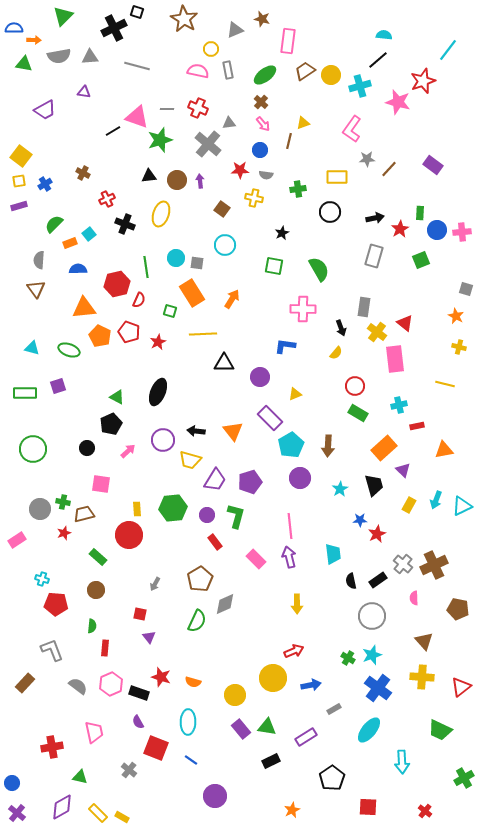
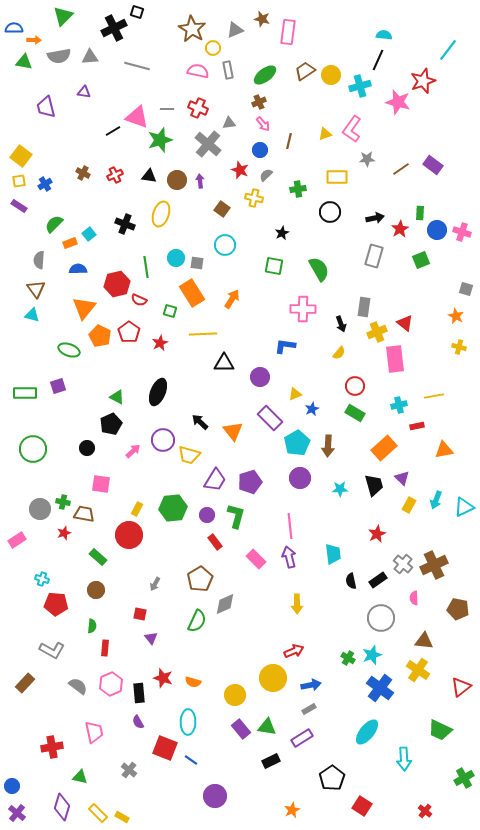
brown star at (184, 19): moved 8 px right, 10 px down
pink rectangle at (288, 41): moved 9 px up
yellow circle at (211, 49): moved 2 px right, 1 px up
black line at (378, 60): rotated 25 degrees counterclockwise
green triangle at (24, 64): moved 2 px up
brown cross at (261, 102): moved 2 px left; rotated 24 degrees clockwise
purple trapezoid at (45, 110): moved 1 px right, 3 px up; rotated 105 degrees clockwise
yellow triangle at (303, 123): moved 22 px right, 11 px down
brown line at (389, 169): moved 12 px right; rotated 12 degrees clockwise
red star at (240, 170): rotated 24 degrees clockwise
gray semicircle at (266, 175): rotated 128 degrees clockwise
black triangle at (149, 176): rotated 14 degrees clockwise
red cross at (107, 199): moved 8 px right, 24 px up
purple rectangle at (19, 206): rotated 49 degrees clockwise
pink cross at (462, 232): rotated 24 degrees clockwise
red semicircle at (139, 300): rotated 91 degrees clockwise
orange triangle at (84, 308): rotated 45 degrees counterclockwise
black arrow at (341, 328): moved 4 px up
red pentagon at (129, 332): rotated 15 degrees clockwise
yellow cross at (377, 332): rotated 30 degrees clockwise
red star at (158, 342): moved 2 px right, 1 px down
cyan triangle at (32, 348): moved 33 px up
yellow semicircle at (336, 353): moved 3 px right
yellow line at (445, 384): moved 11 px left, 12 px down; rotated 24 degrees counterclockwise
green rectangle at (358, 413): moved 3 px left
black arrow at (196, 431): moved 4 px right, 9 px up; rotated 36 degrees clockwise
cyan pentagon at (291, 445): moved 6 px right, 2 px up
pink arrow at (128, 451): moved 5 px right
yellow trapezoid at (190, 460): moved 1 px left, 5 px up
purple triangle at (403, 470): moved 1 px left, 8 px down
cyan star at (340, 489): rotated 28 degrees clockwise
cyan triangle at (462, 506): moved 2 px right, 1 px down
yellow rectangle at (137, 509): rotated 32 degrees clockwise
brown trapezoid at (84, 514): rotated 25 degrees clockwise
blue star at (360, 520): moved 48 px left, 111 px up; rotated 24 degrees counterclockwise
gray circle at (372, 616): moved 9 px right, 2 px down
purple triangle at (149, 637): moved 2 px right, 1 px down
brown triangle at (424, 641): rotated 42 degrees counterclockwise
gray L-shape at (52, 650): rotated 140 degrees clockwise
red star at (161, 677): moved 2 px right, 1 px down
yellow cross at (422, 677): moved 4 px left, 7 px up; rotated 30 degrees clockwise
blue cross at (378, 688): moved 2 px right
black rectangle at (139, 693): rotated 66 degrees clockwise
gray rectangle at (334, 709): moved 25 px left
cyan ellipse at (369, 730): moved 2 px left, 2 px down
purple rectangle at (306, 737): moved 4 px left, 1 px down
red square at (156, 748): moved 9 px right
cyan arrow at (402, 762): moved 2 px right, 3 px up
blue circle at (12, 783): moved 3 px down
purple diamond at (62, 807): rotated 44 degrees counterclockwise
red square at (368, 807): moved 6 px left, 1 px up; rotated 30 degrees clockwise
